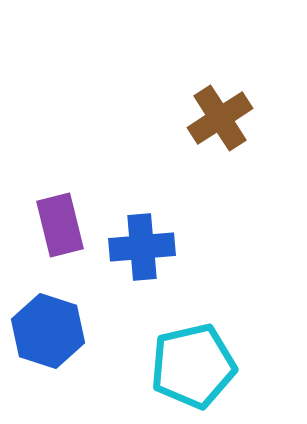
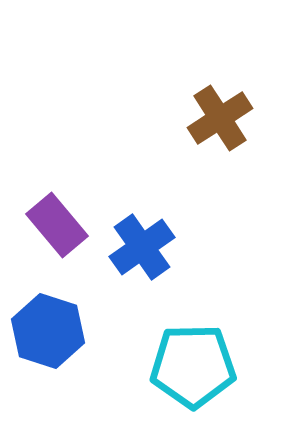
purple rectangle: moved 3 px left; rotated 26 degrees counterclockwise
blue cross: rotated 30 degrees counterclockwise
cyan pentagon: rotated 12 degrees clockwise
